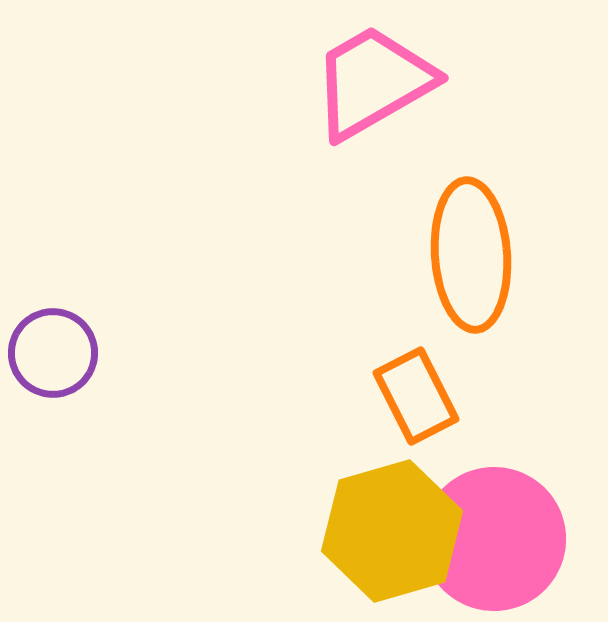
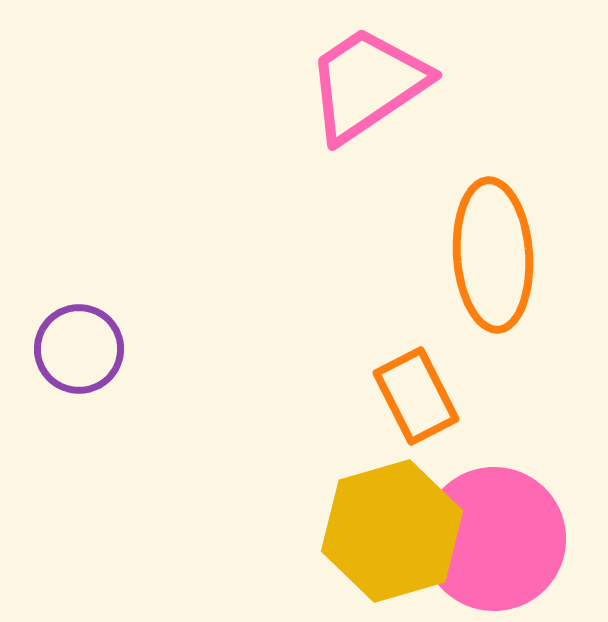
pink trapezoid: moved 6 px left, 2 px down; rotated 4 degrees counterclockwise
orange ellipse: moved 22 px right
purple circle: moved 26 px right, 4 px up
